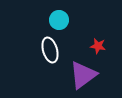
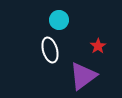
red star: rotated 28 degrees clockwise
purple triangle: moved 1 px down
